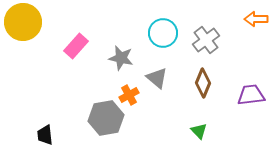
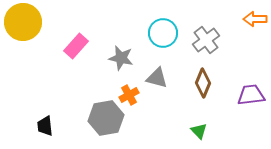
orange arrow: moved 1 px left
gray triangle: rotated 25 degrees counterclockwise
black trapezoid: moved 9 px up
